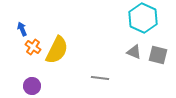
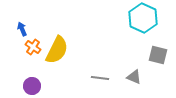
gray triangle: moved 25 px down
